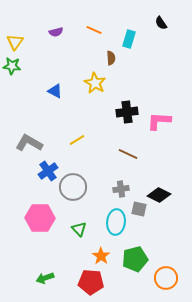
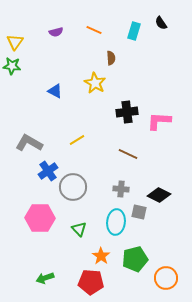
cyan rectangle: moved 5 px right, 8 px up
gray cross: rotated 14 degrees clockwise
gray square: moved 3 px down
